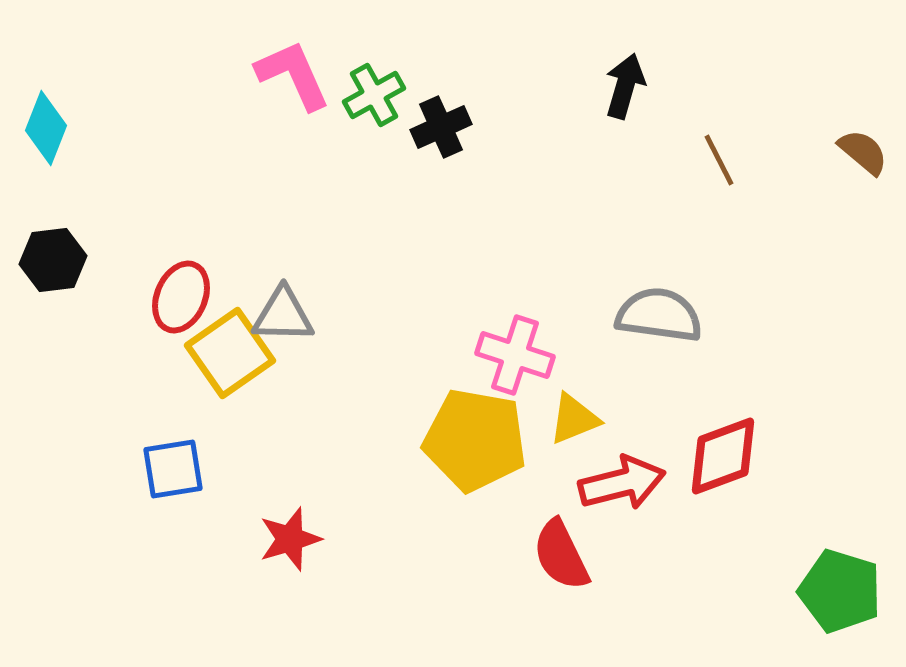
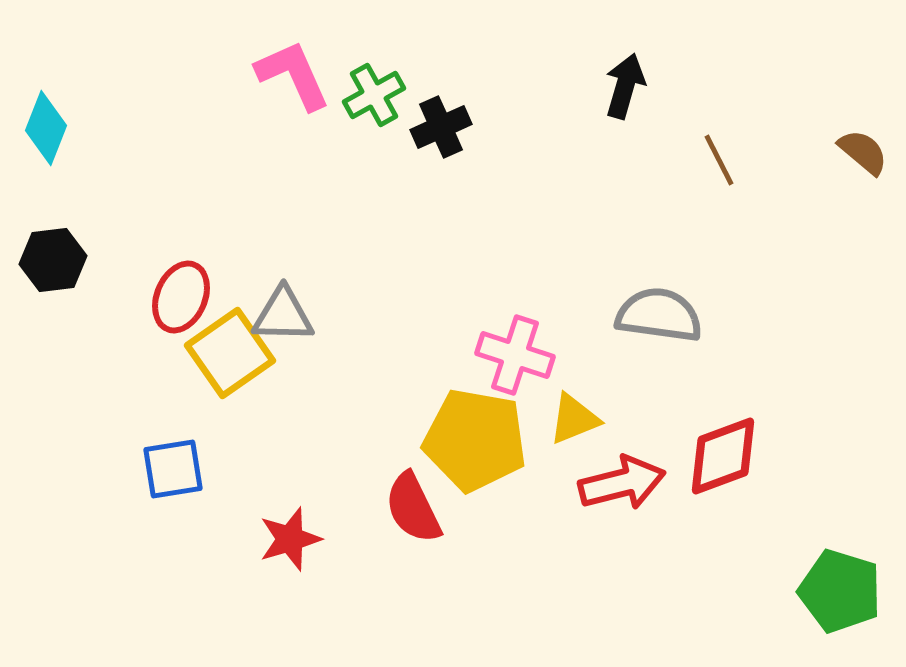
red semicircle: moved 148 px left, 47 px up
